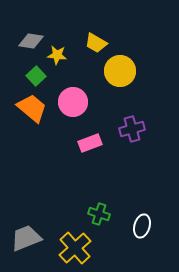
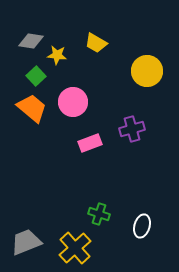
yellow circle: moved 27 px right
gray trapezoid: moved 4 px down
